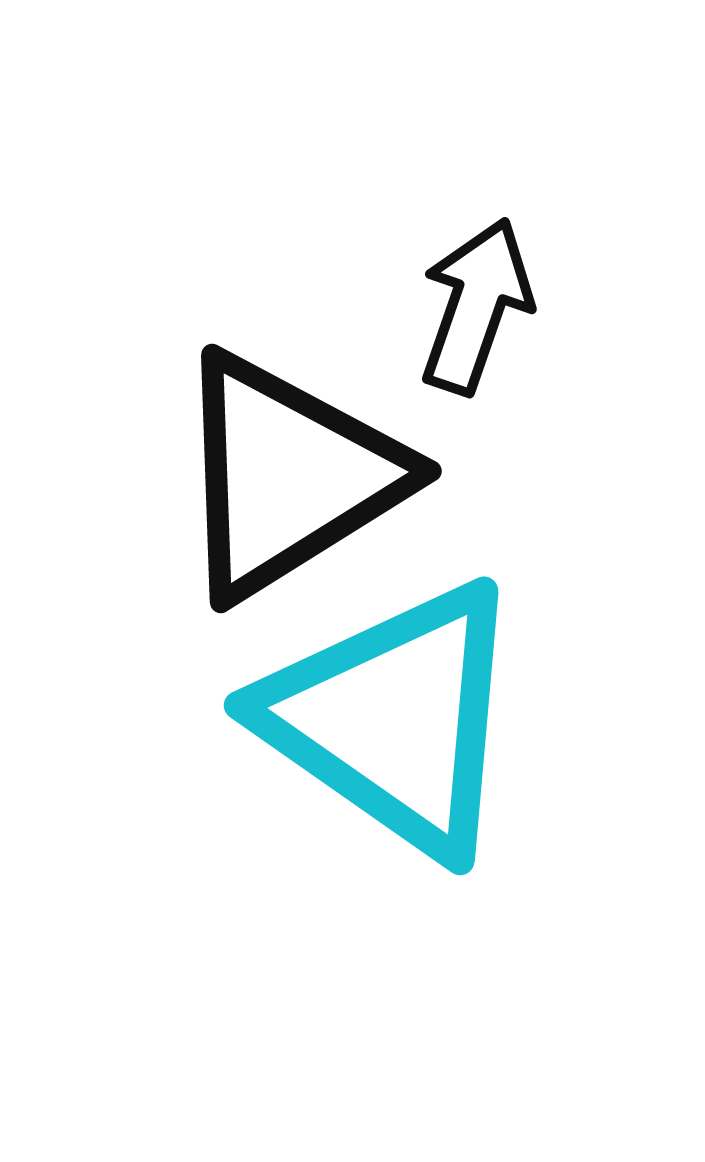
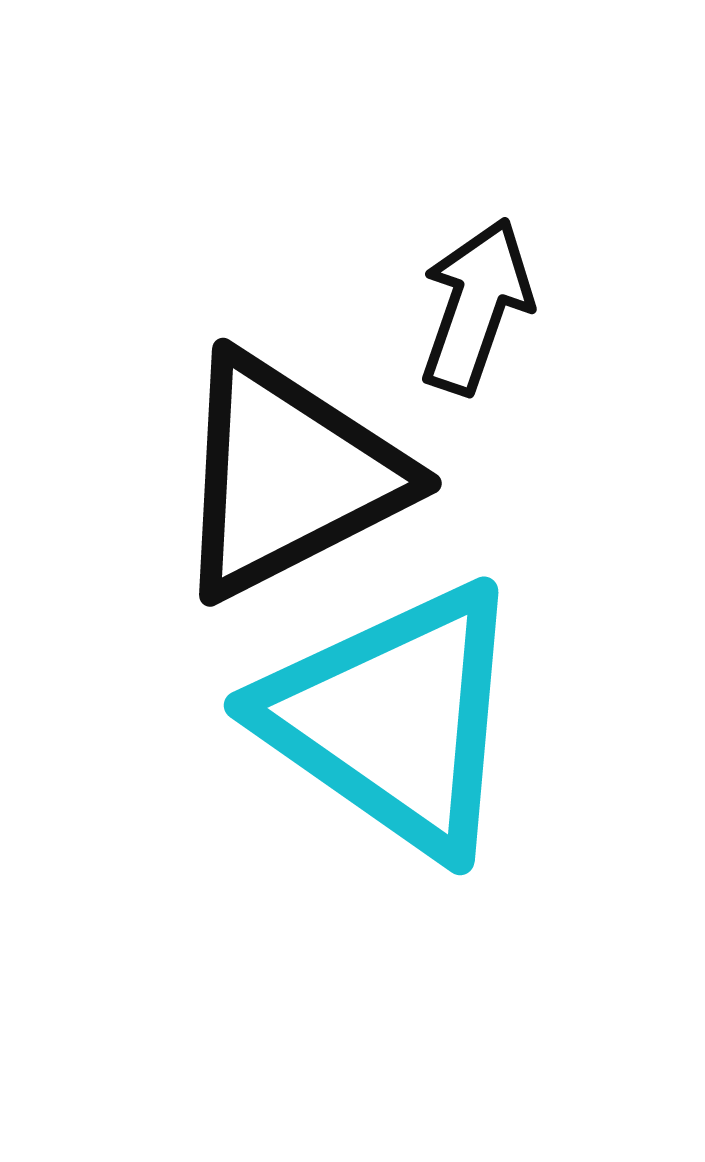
black triangle: rotated 5 degrees clockwise
